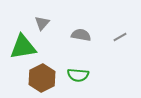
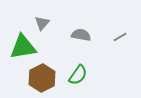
green semicircle: rotated 60 degrees counterclockwise
